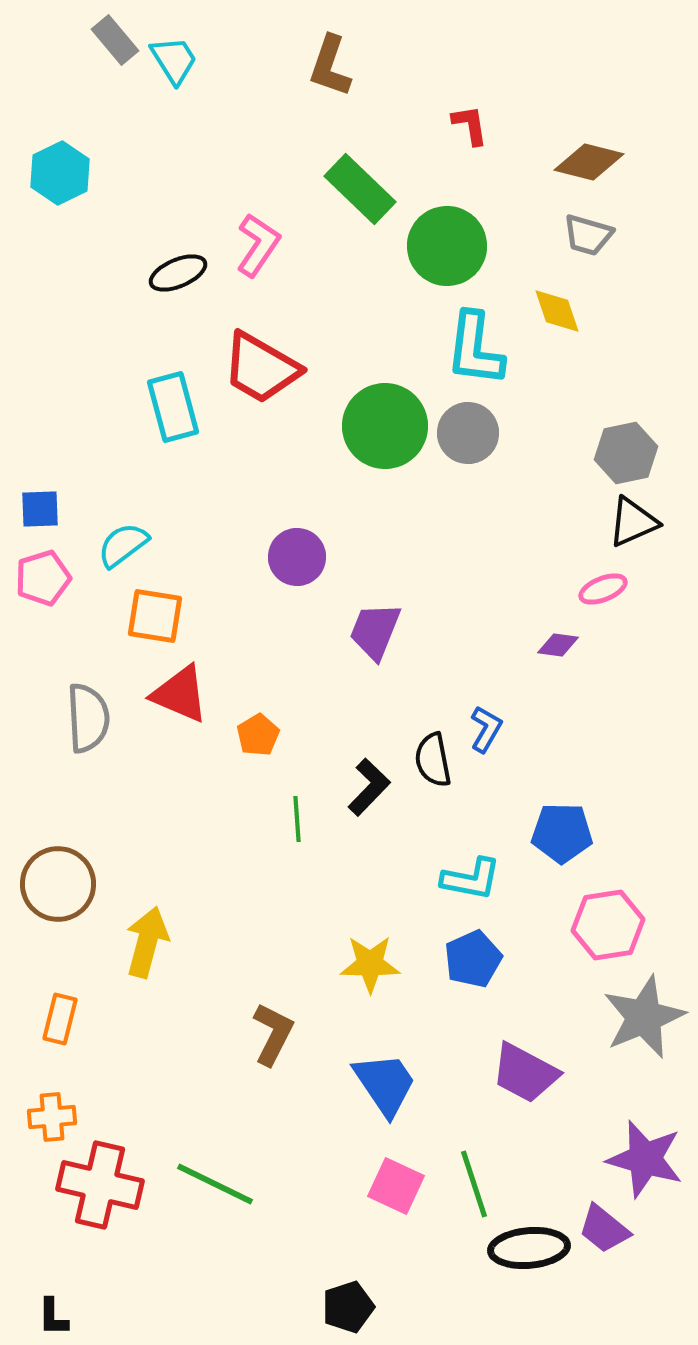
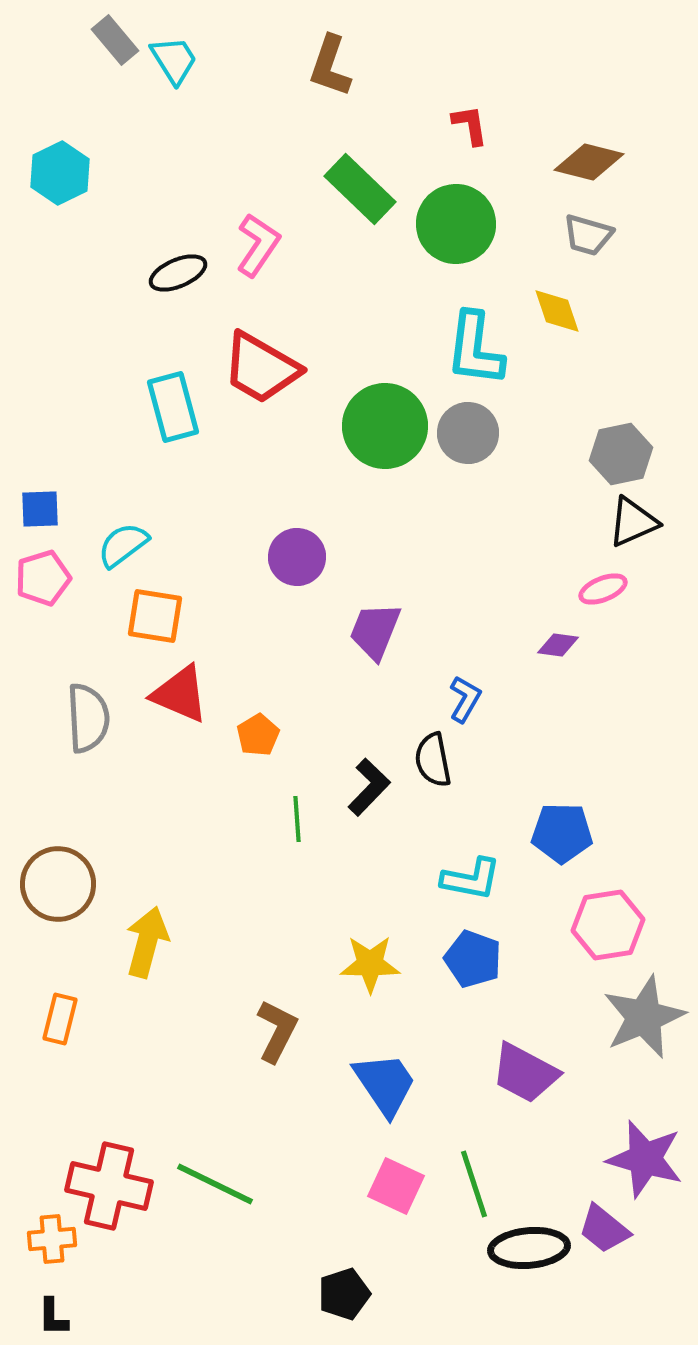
green circle at (447, 246): moved 9 px right, 22 px up
gray hexagon at (626, 453): moved 5 px left, 1 px down
blue L-shape at (486, 729): moved 21 px left, 30 px up
blue pentagon at (473, 959): rotated 28 degrees counterclockwise
brown L-shape at (273, 1034): moved 4 px right, 3 px up
orange cross at (52, 1117): moved 122 px down
red cross at (100, 1185): moved 9 px right, 1 px down
black pentagon at (348, 1307): moved 4 px left, 13 px up
